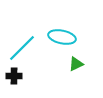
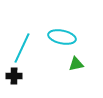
cyan line: rotated 20 degrees counterclockwise
green triangle: rotated 14 degrees clockwise
